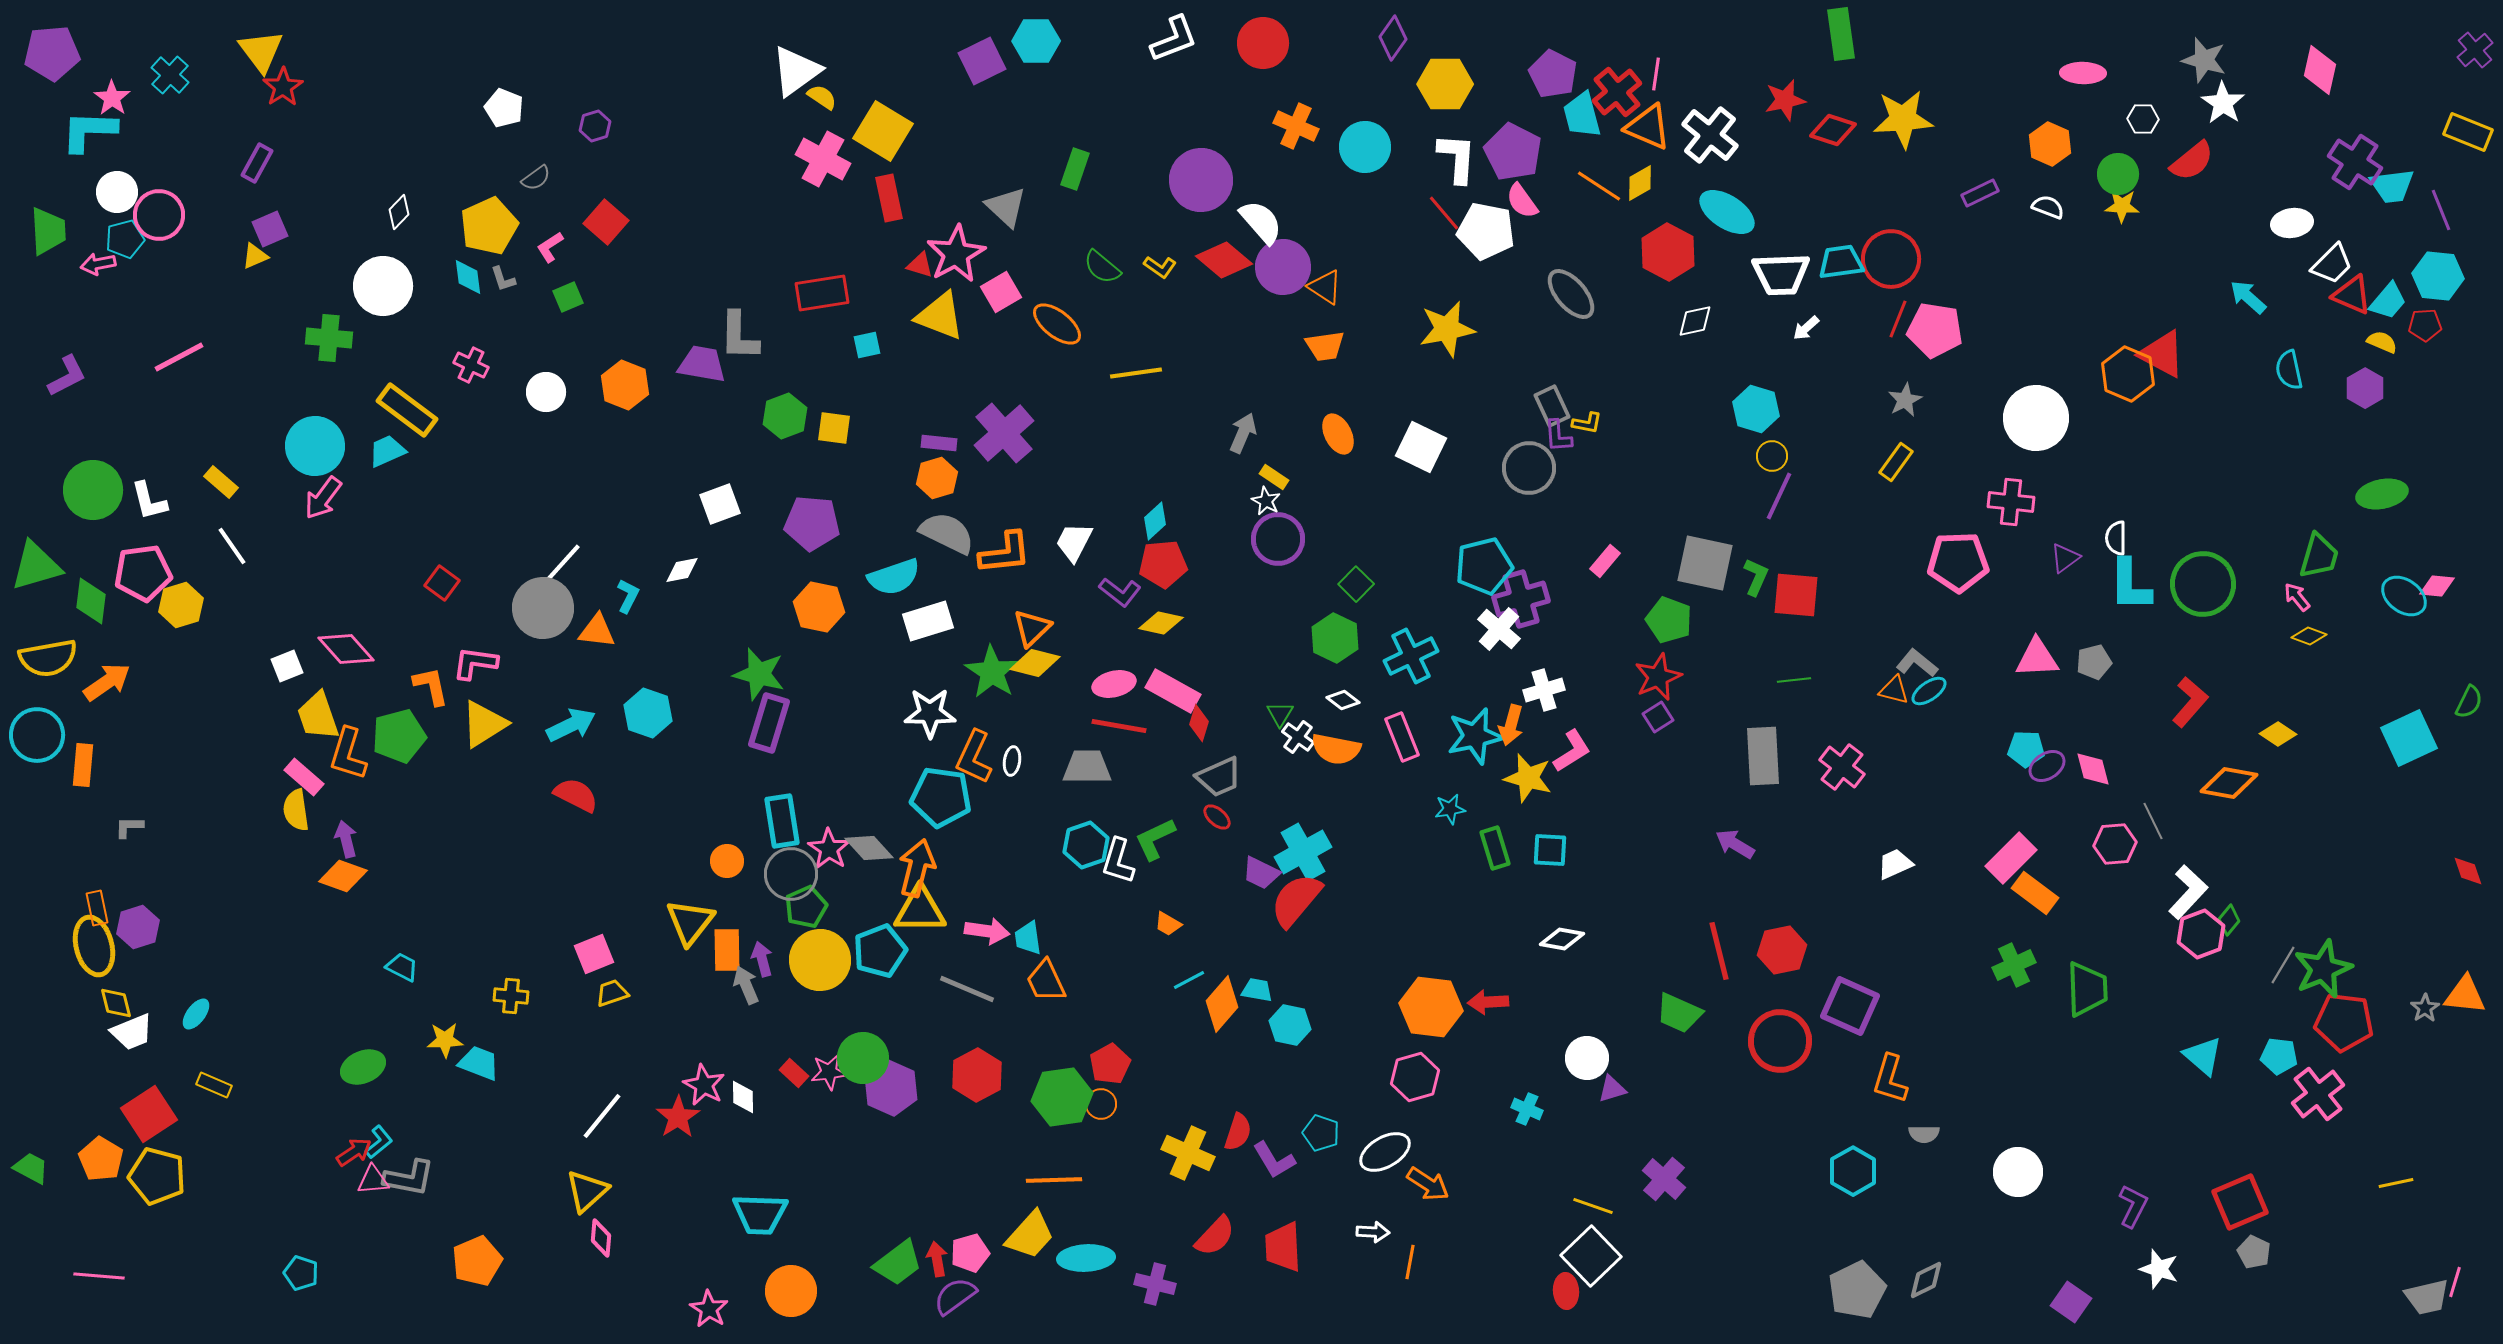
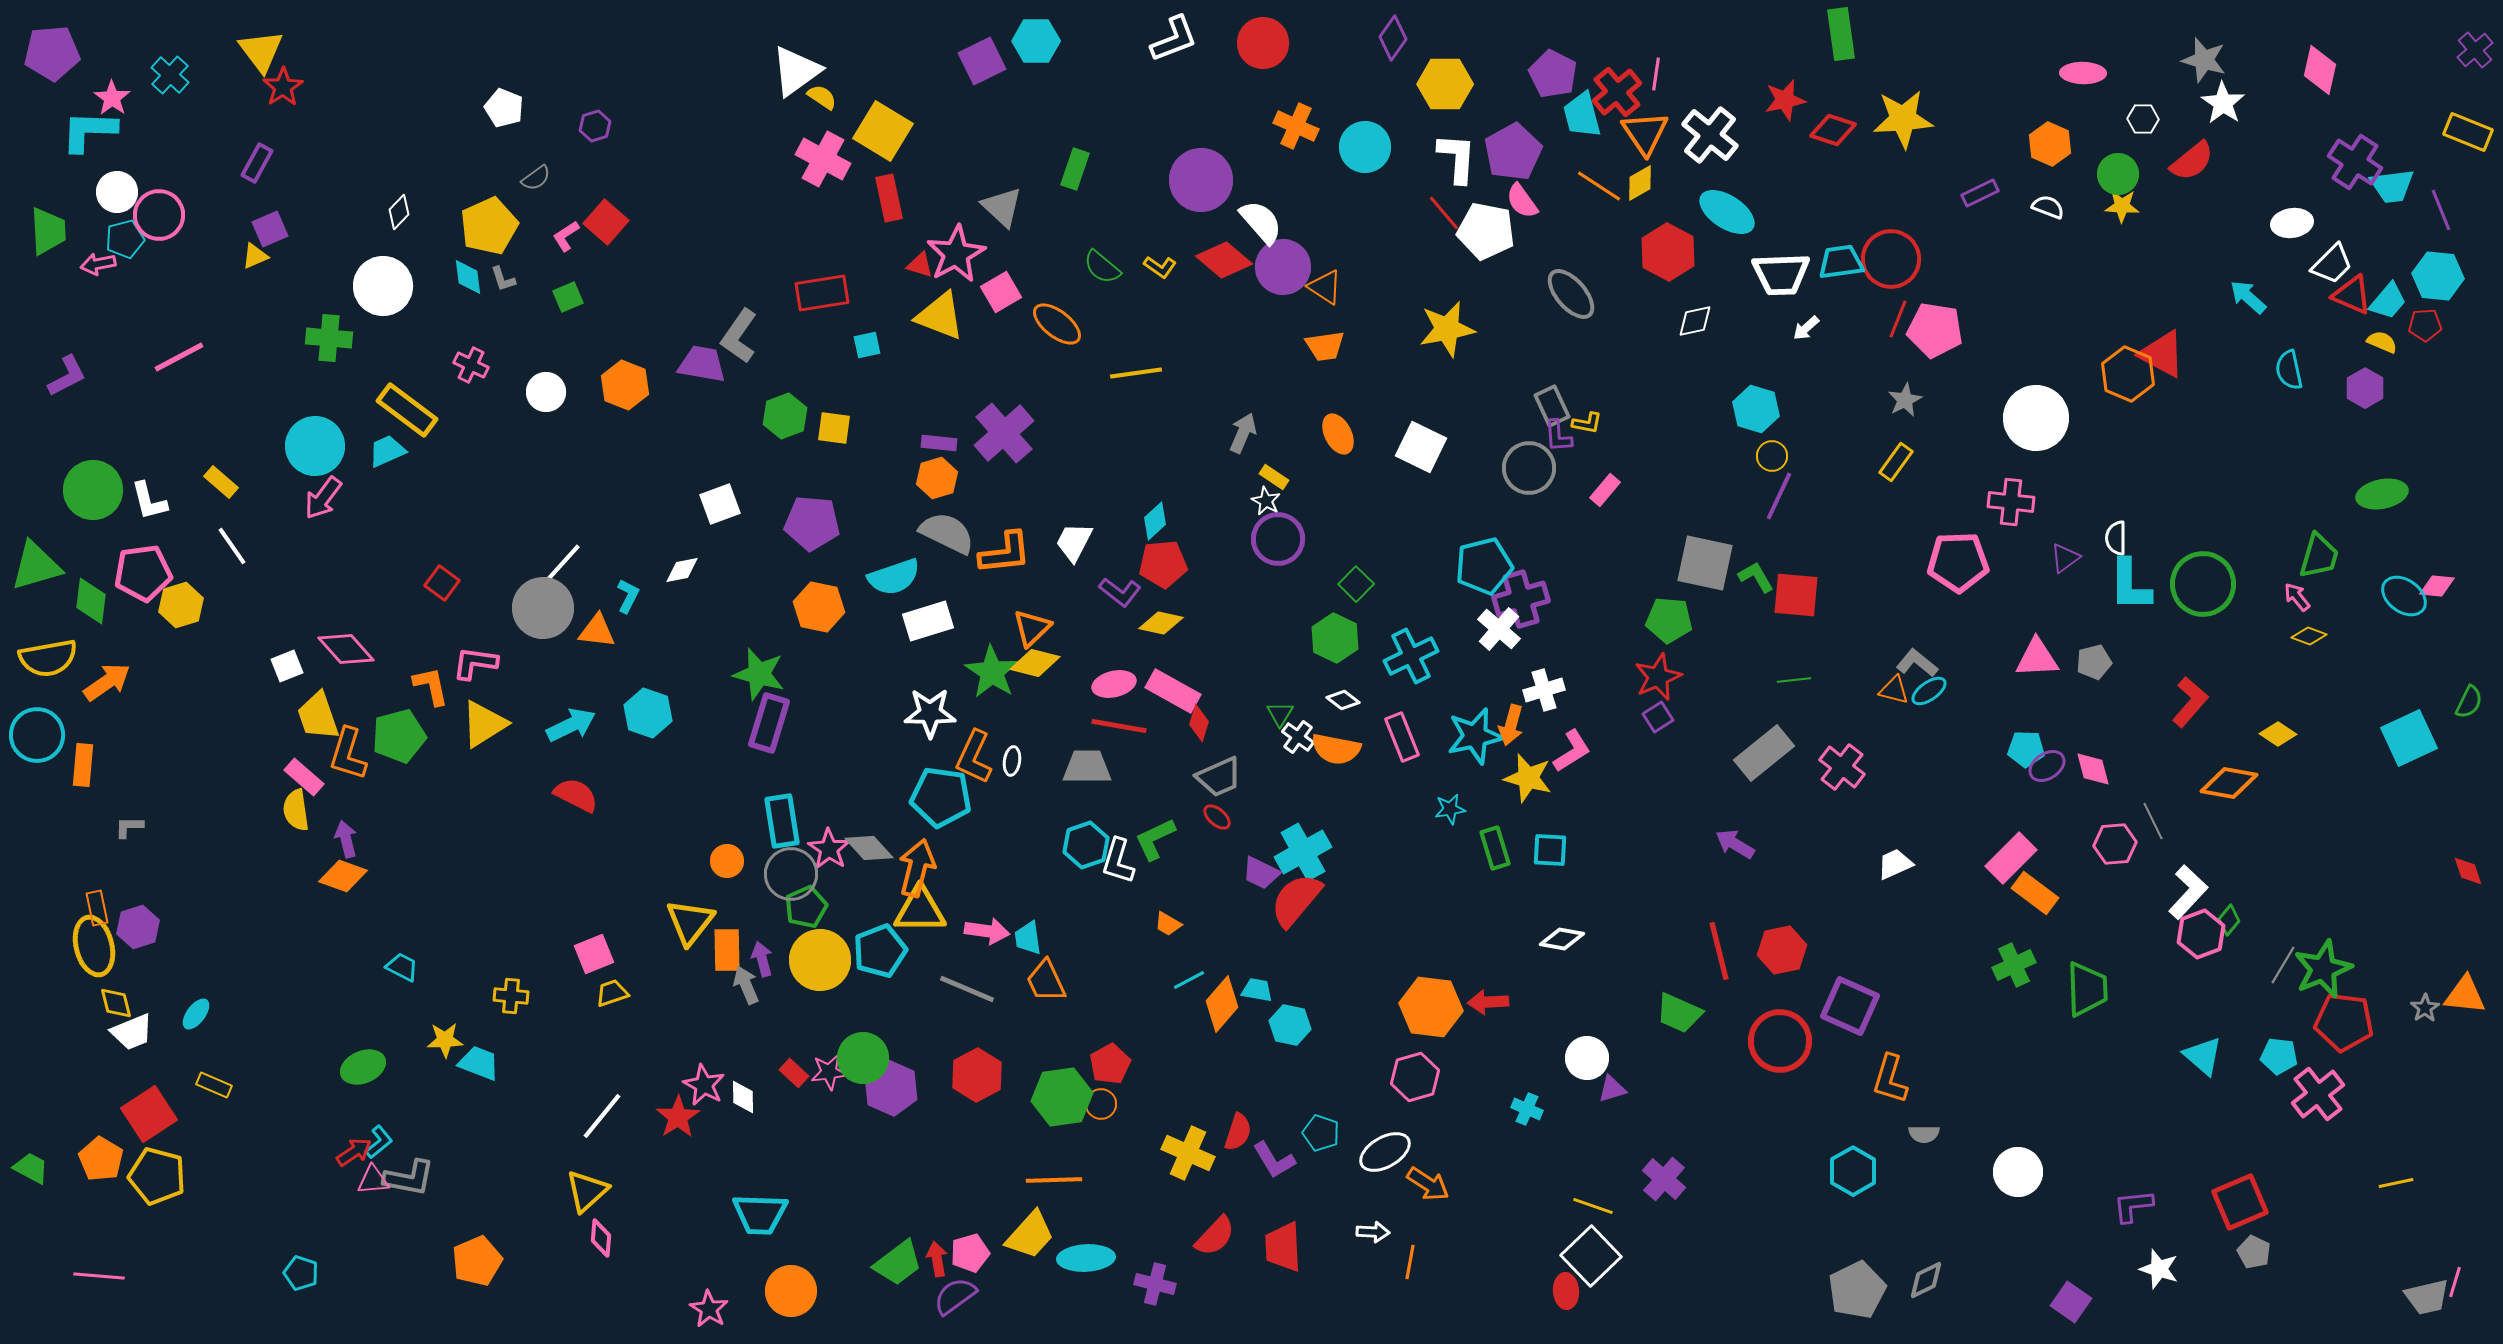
orange triangle at (1648, 127): moved 3 px left, 6 px down; rotated 33 degrees clockwise
purple pentagon at (1513, 152): rotated 16 degrees clockwise
gray triangle at (1006, 207): moved 4 px left
pink L-shape at (550, 247): moved 16 px right, 11 px up
gray L-shape at (739, 336): rotated 34 degrees clockwise
pink rectangle at (1605, 561): moved 71 px up
green L-shape at (1756, 577): rotated 54 degrees counterclockwise
green pentagon at (1669, 620): rotated 15 degrees counterclockwise
gray rectangle at (1763, 756): moved 1 px right, 3 px up; rotated 54 degrees clockwise
purple L-shape at (2133, 1206): rotated 123 degrees counterclockwise
